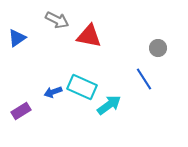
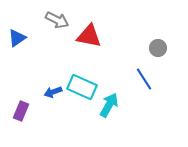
cyan arrow: rotated 25 degrees counterclockwise
purple rectangle: rotated 36 degrees counterclockwise
